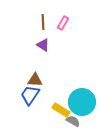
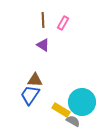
brown line: moved 2 px up
